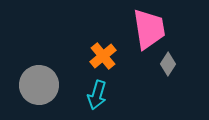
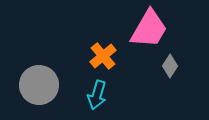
pink trapezoid: rotated 39 degrees clockwise
gray diamond: moved 2 px right, 2 px down
